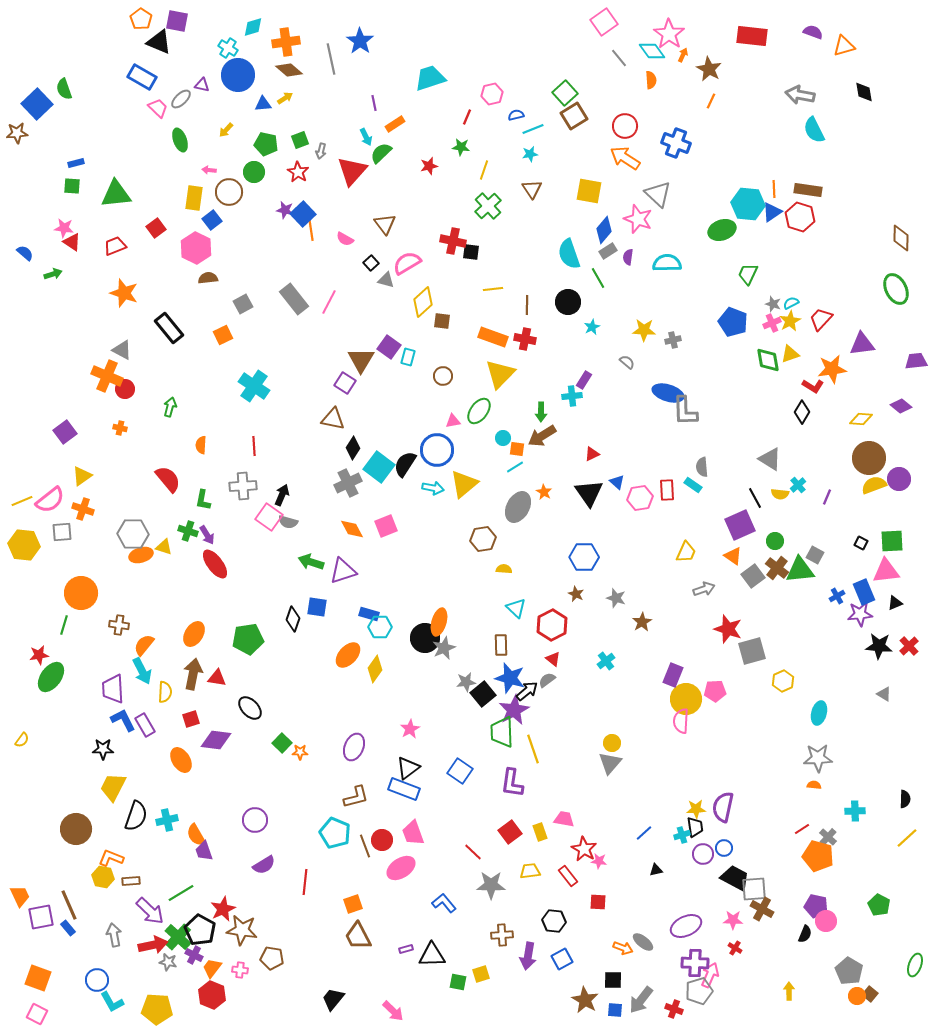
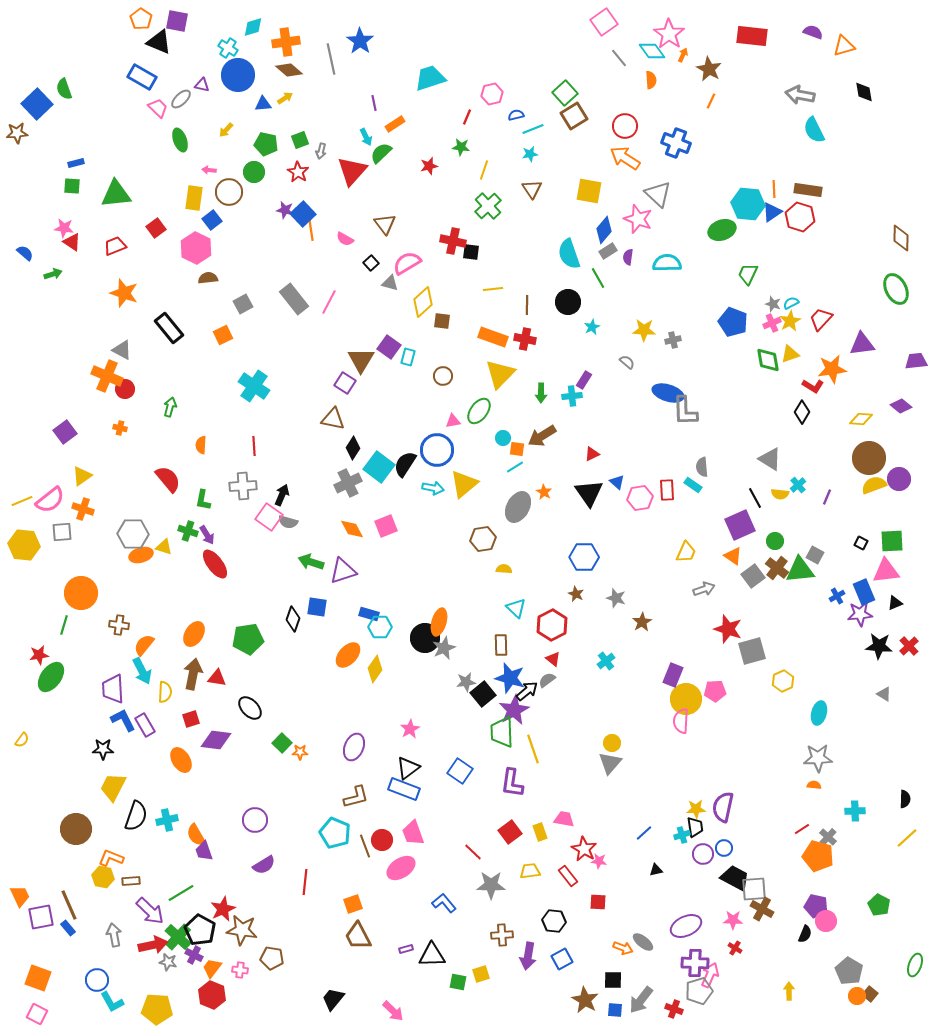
gray triangle at (386, 280): moved 4 px right, 3 px down
green arrow at (541, 412): moved 19 px up
